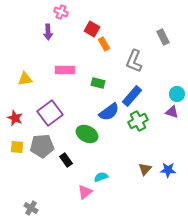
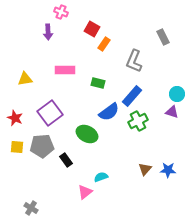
orange rectangle: rotated 64 degrees clockwise
